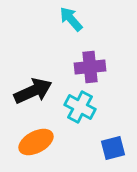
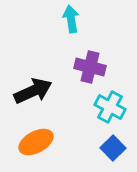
cyan arrow: rotated 32 degrees clockwise
purple cross: rotated 20 degrees clockwise
cyan cross: moved 30 px right
blue square: rotated 30 degrees counterclockwise
